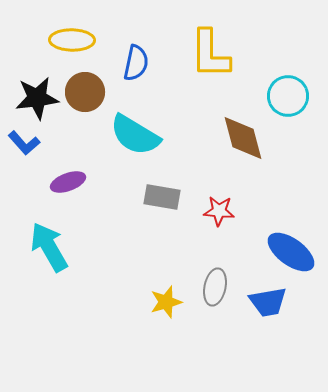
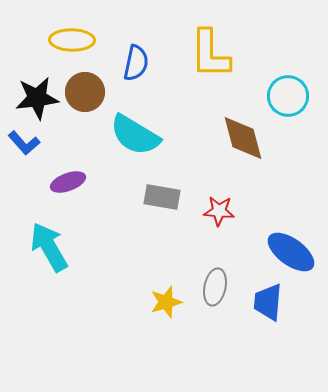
blue trapezoid: rotated 105 degrees clockwise
